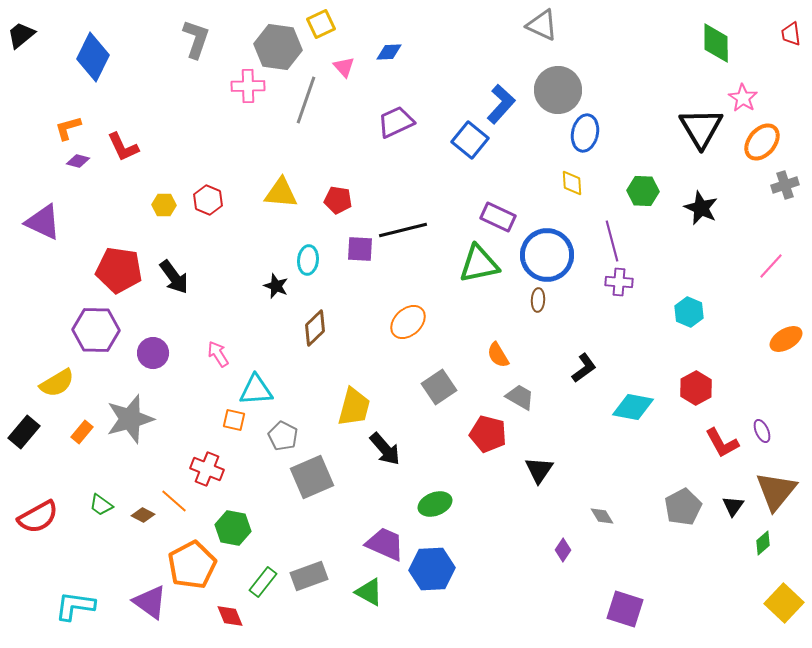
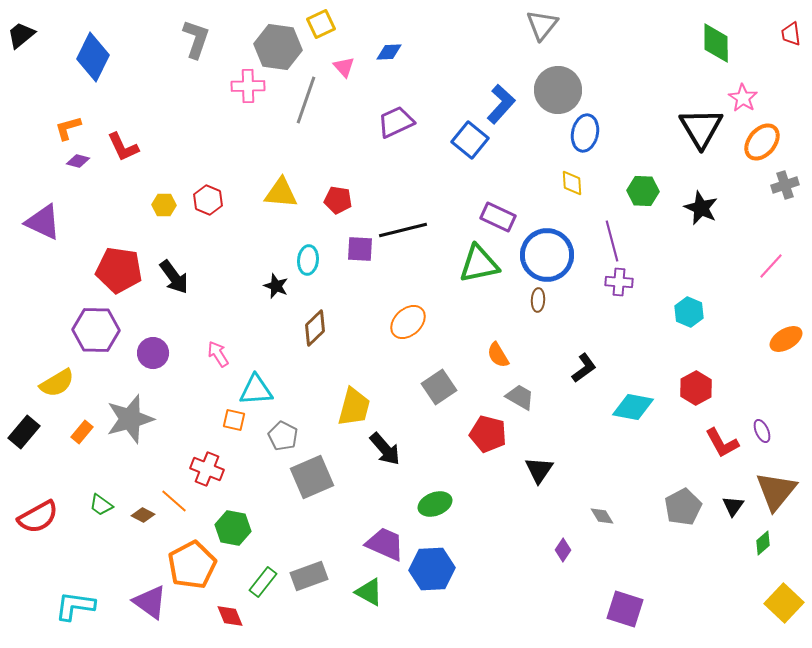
gray triangle at (542, 25): rotated 44 degrees clockwise
